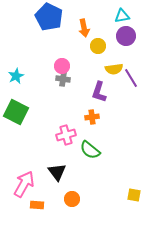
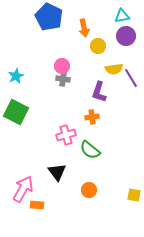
pink arrow: moved 1 px left, 5 px down
orange circle: moved 17 px right, 9 px up
